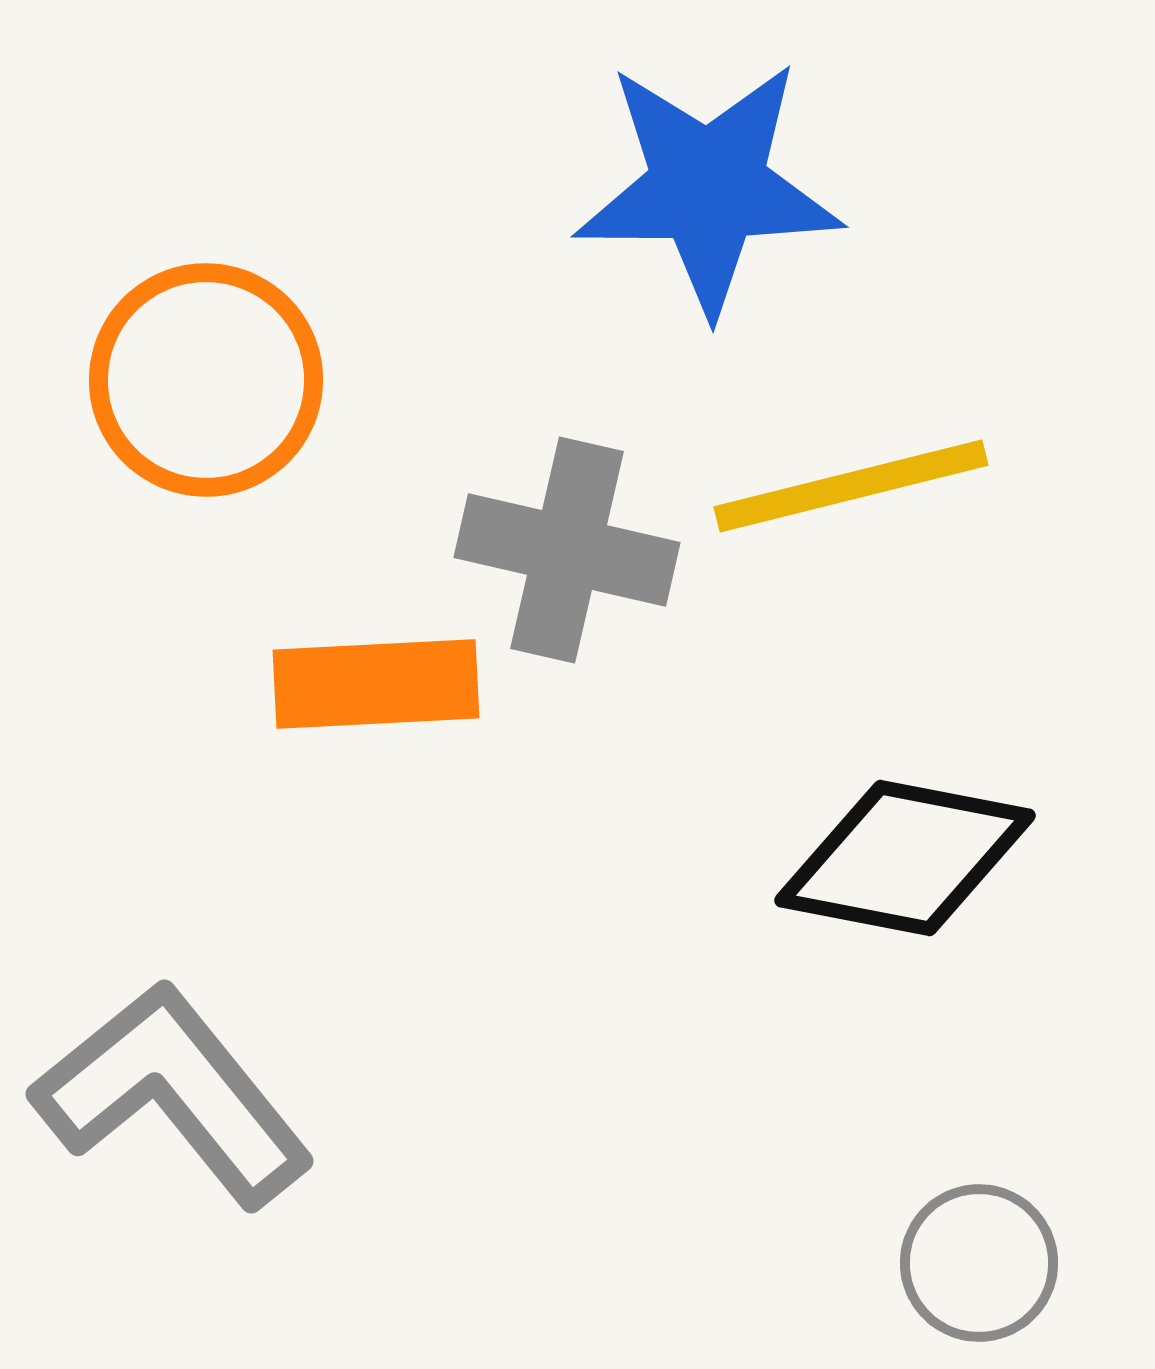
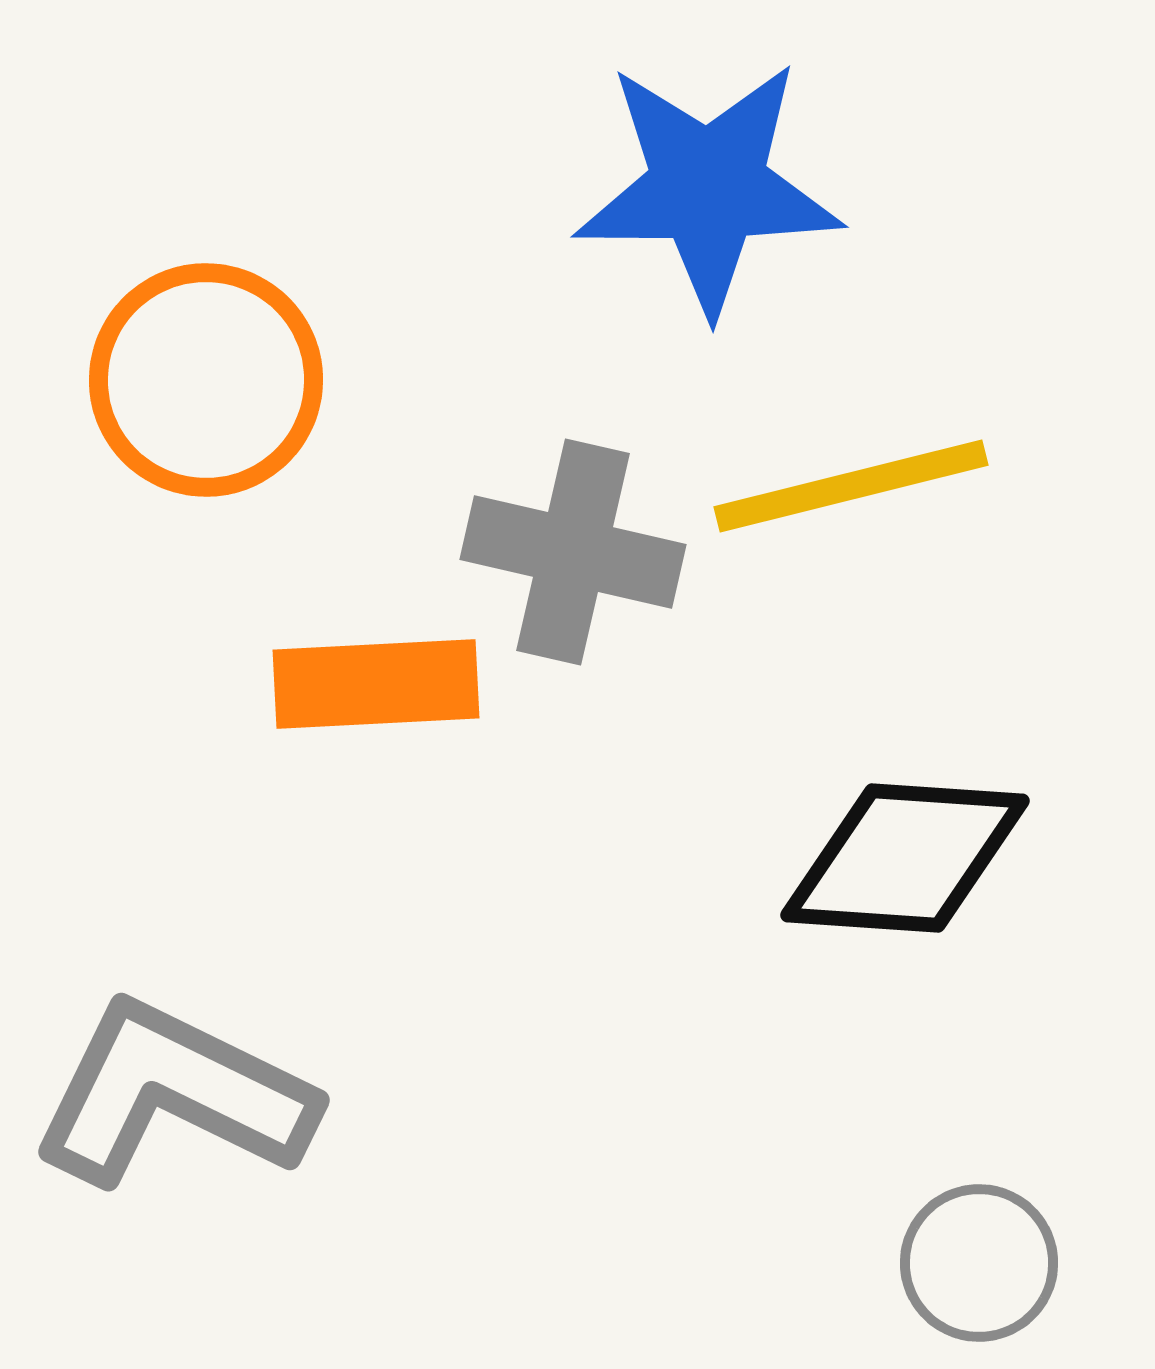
gray cross: moved 6 px right, 2 px down
black diamond: rotated 7 degrees counterclockwise
gray L-shape: rotated 25 degrees counterclockwise
